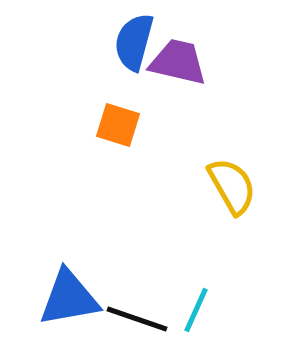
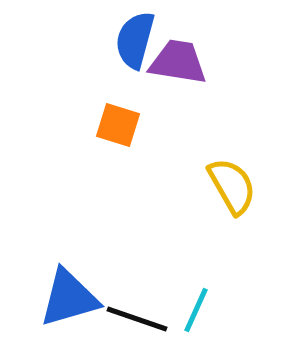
blue semicircle: moved 1 px right, 2 px up
purple trapezoid: rotated 4 degrees counterclockwise
blue triangle: rotated 6 degrees counterclockwise
